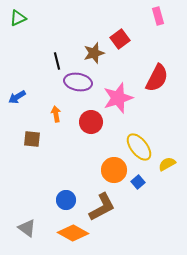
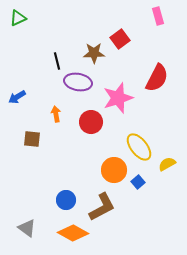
brown star: rotated 15 degrees clockwise
